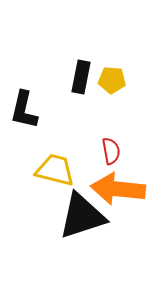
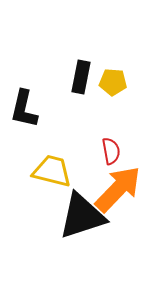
yellow pentagon: moved 1 px right, 2 px down
black L-shape: moved 1 px up
yellow trapezoid: moved 3 px left, 1 px down
orange arrow: rotated 128 degrees clockwise
